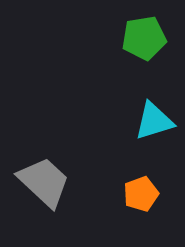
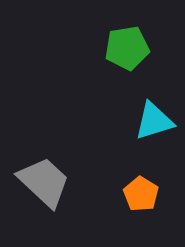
green pentagon: moved 17 px left, 10 px down
orange pentagon: rotated 20 degrees counterclockwise
